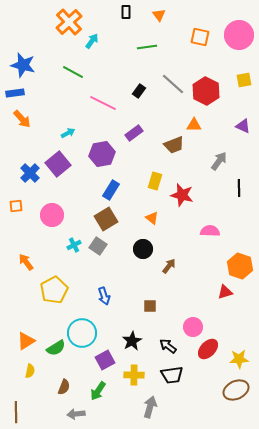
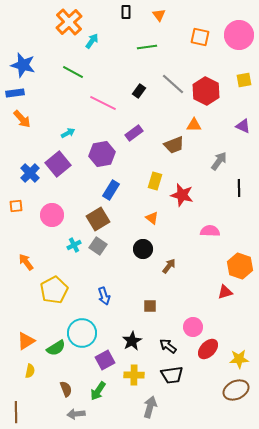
brown square at (106, 219): moved 8 px left
brown semicircle at (64, 387): moved 2 px right, 2 px down; rotated 42 degrees counterclockwise
